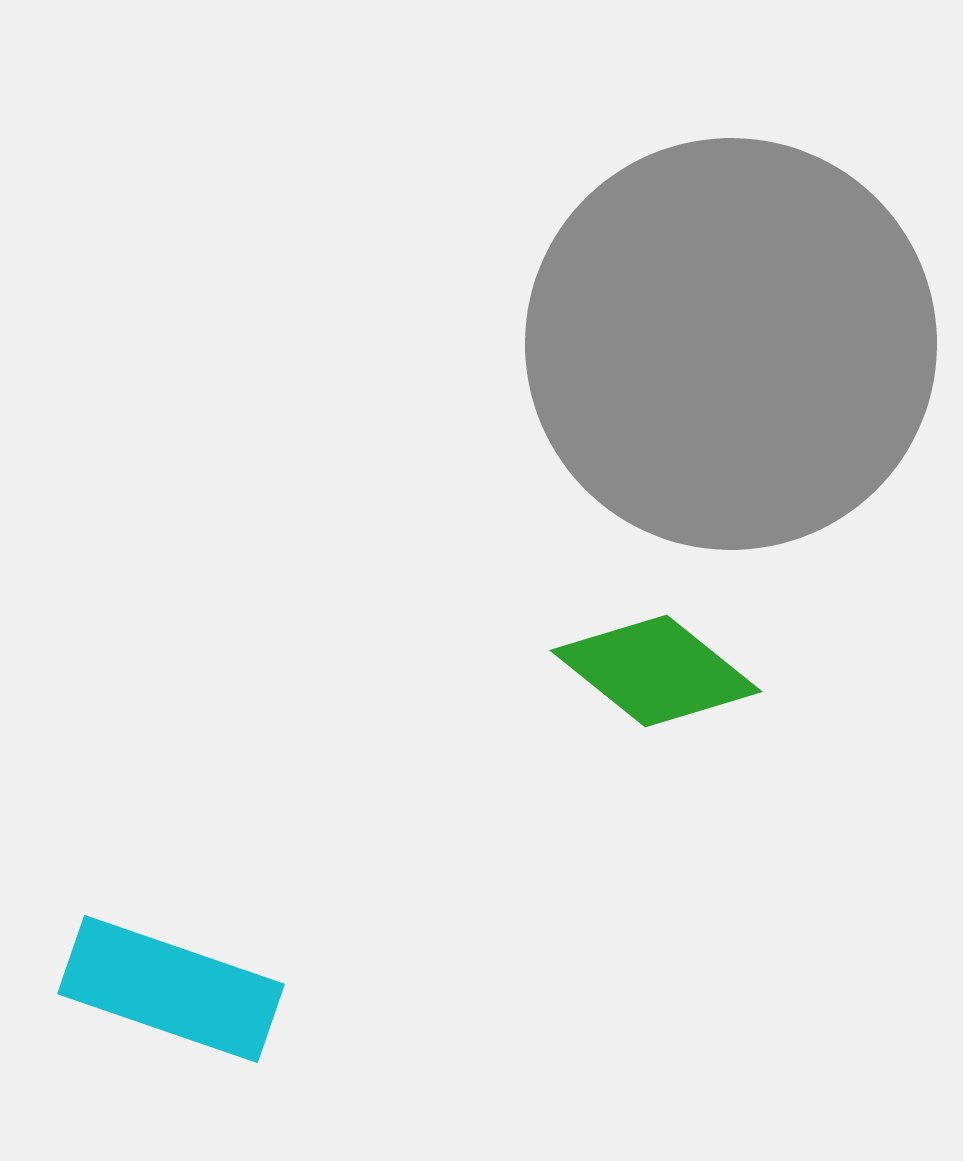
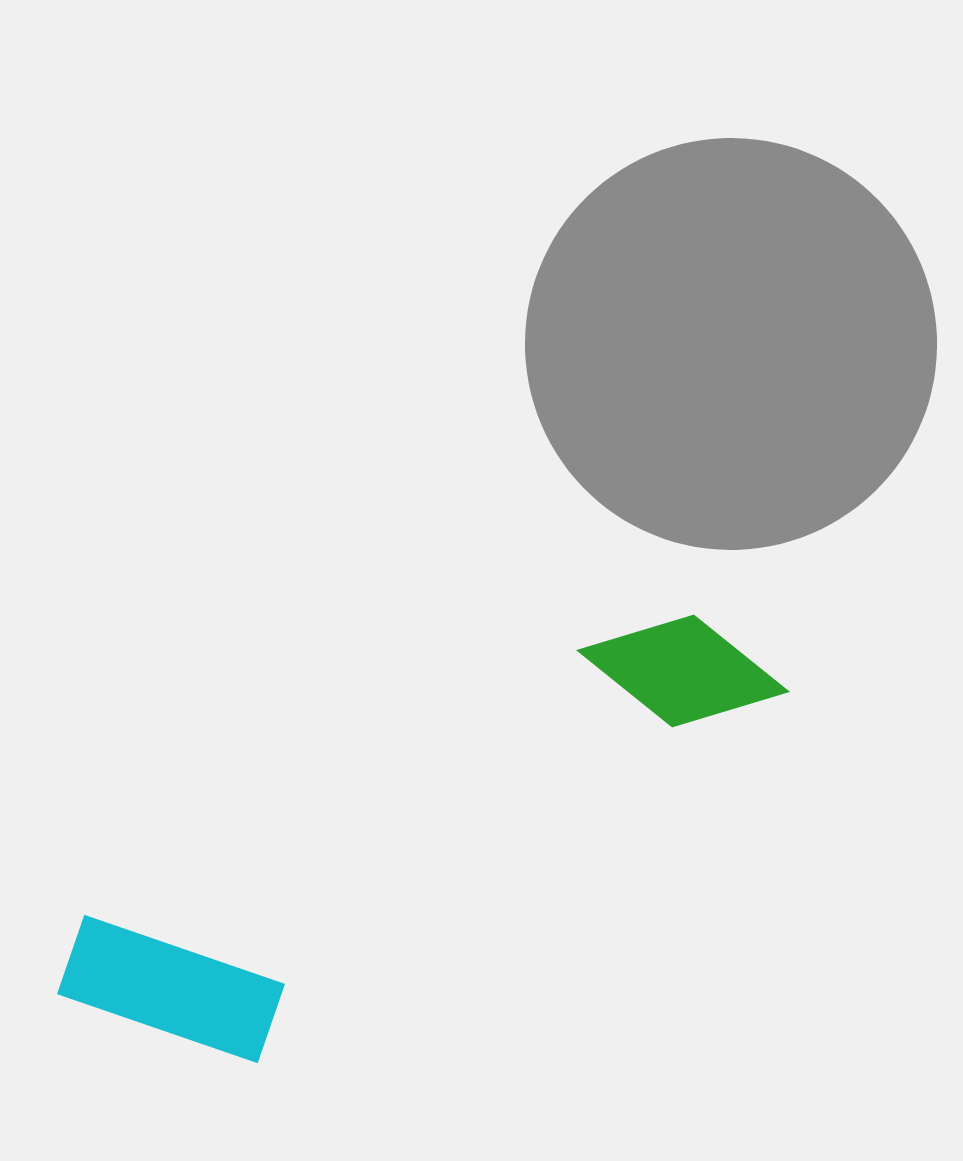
green diamond: moved 27 px right
